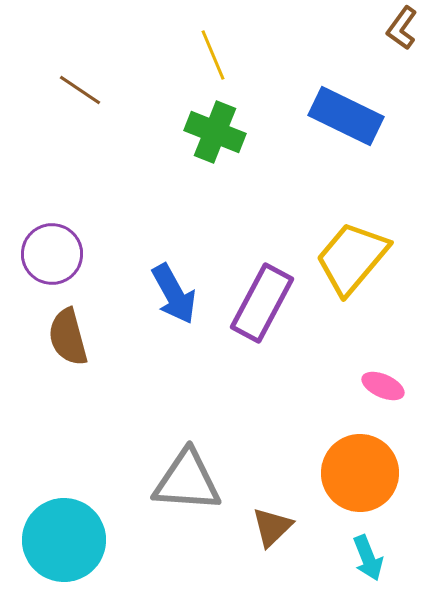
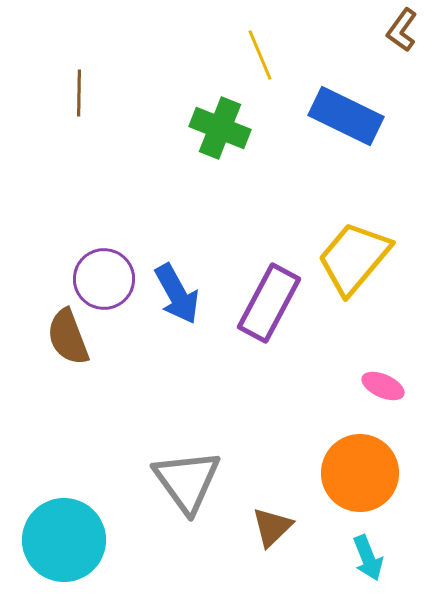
brown L-shape: moved 2 px down
yellow line: moved 47 px right
brown line: moved 1 px left, 3 px down; rotated 57 degrees clockwise
green cross: moved 5 px right, 4 px up
purple circle: moved 52 px right, 25 px down
yellow trapezoid: moved 2 px right
blue arrow: moved 3 px right
purple rectangle: moved 7 px right
brown semicircle: rotated 6 degrees counterclockwise
gray triangle: rotated 50 degrees clockwise
